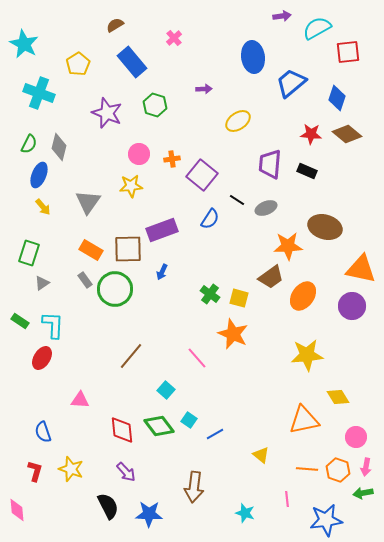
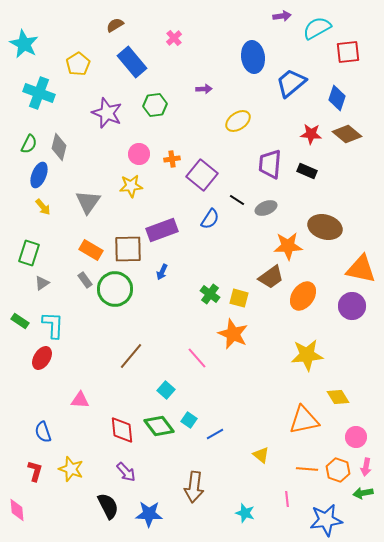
green hexagon at (155, 105): rotated 25 degrees counterclockwise
